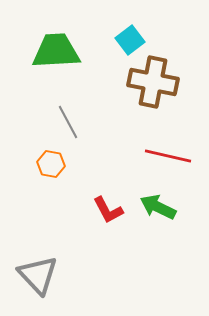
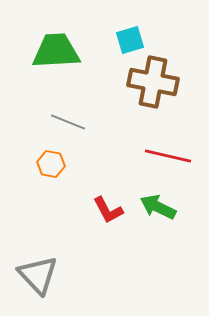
cyan square: rotated 20 degrees clockwise
gray line: rotated 40 degrees counterclockwise
